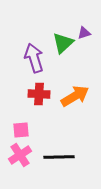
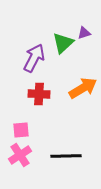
purple arrow: rotated 44 degrees clockwise
orange arrow: moved 8 px right, 8 px up
black line: moved 7 px right, 1 px up
